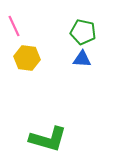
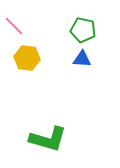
pink line: rotated 20 degrees counterclockwise
green pentagon: moved 2 px up
